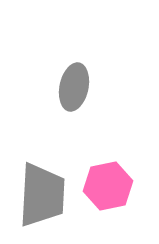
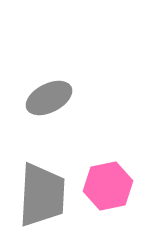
gray ellipse: moved 25 px left, 11 px down; rotated 51 degrees clockwise
